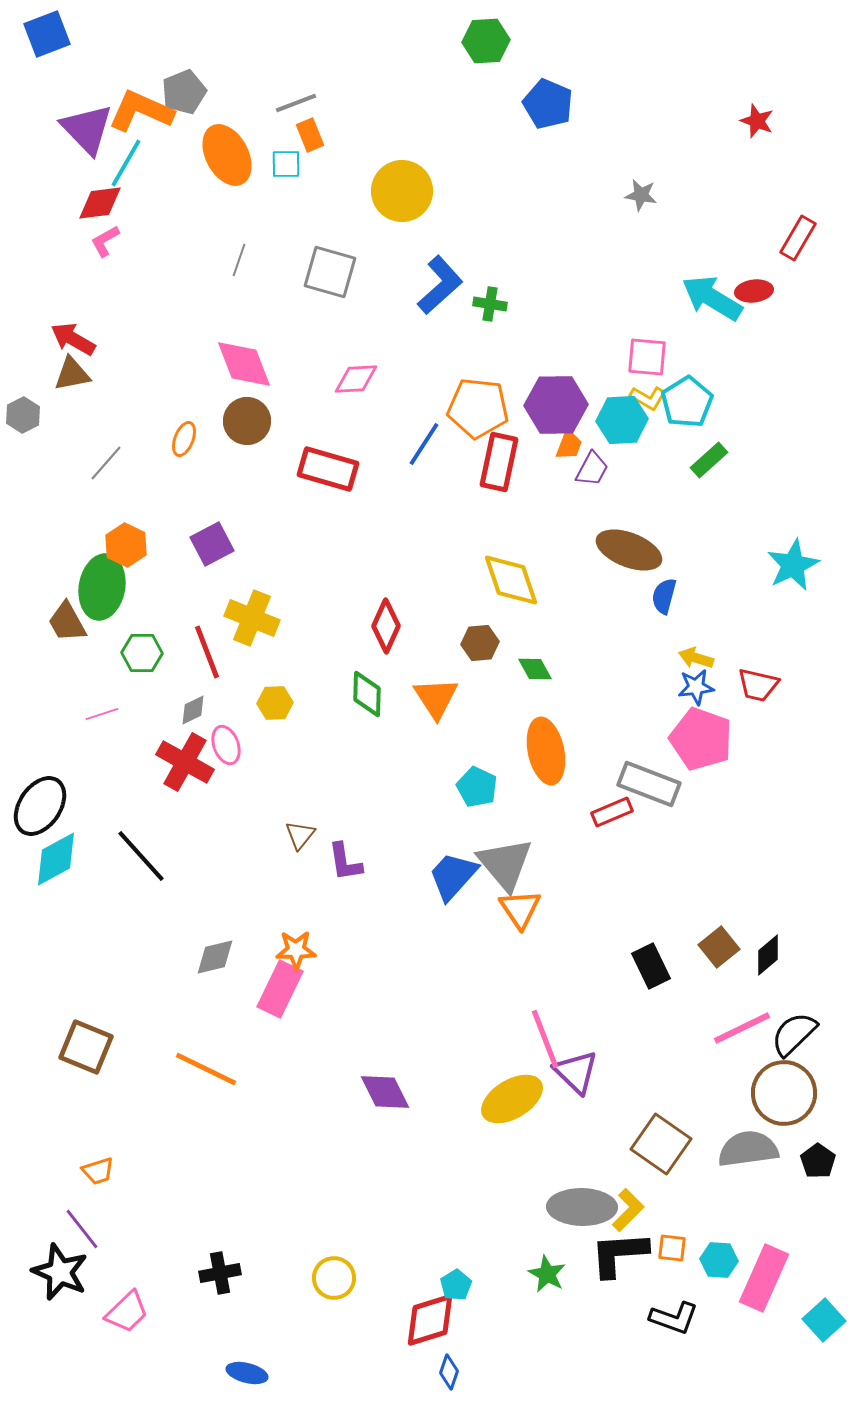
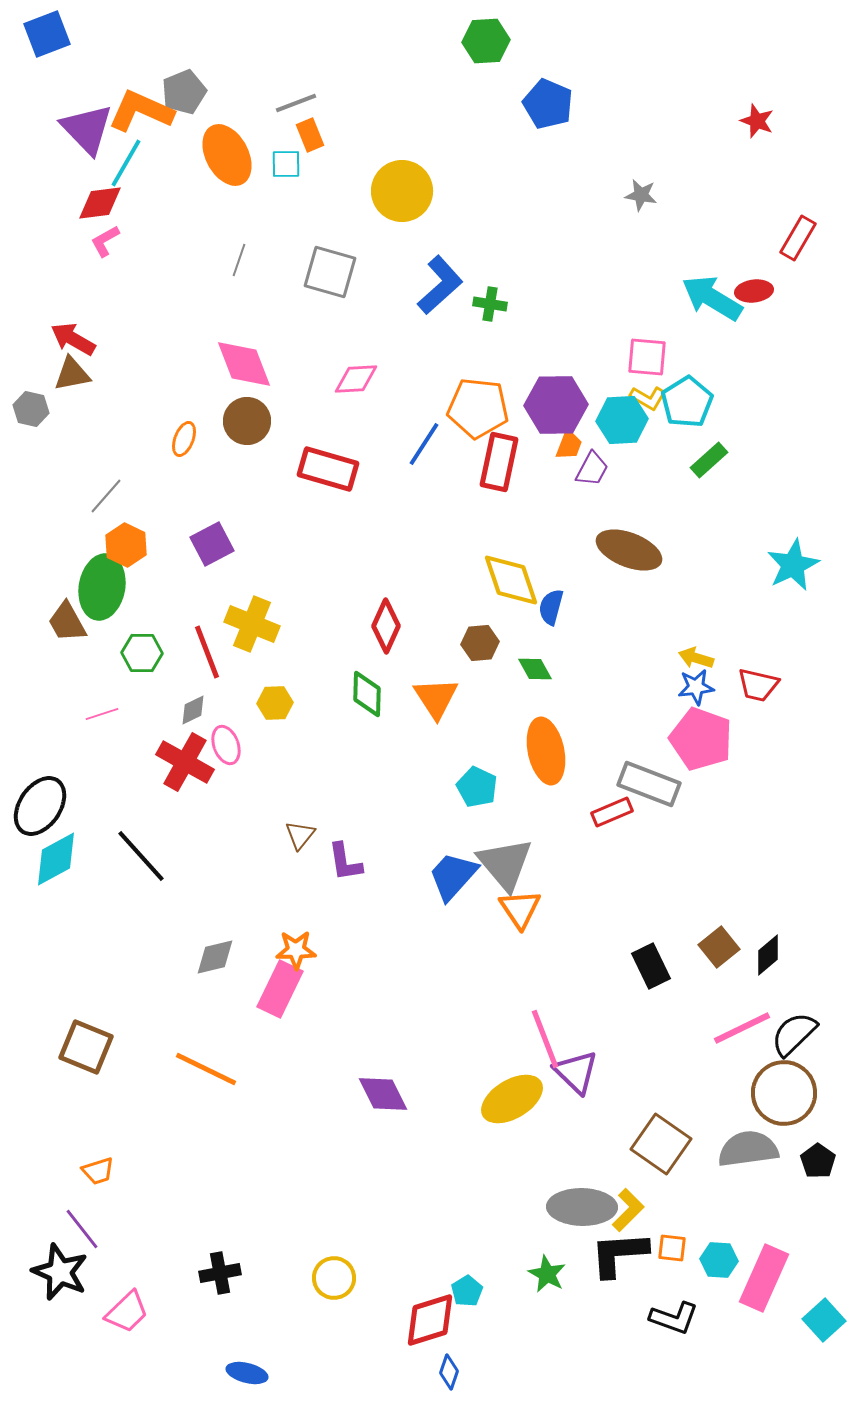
gray hexagon at (23, 415): moved 8 px right, 6 px up; rotated 20 degrees counterclockwise
gray line at (106, 463): moved 33 px down
blue semicircle at (664, 596): moved 113 px left, 11 px down
yellow cross at (252, 618): moved 6 px down
purple diamond at (385, 1092): moved 2 px left, 2 px down
cyan pentagon at (456, 1285): moved 11 px right, 6 px down
